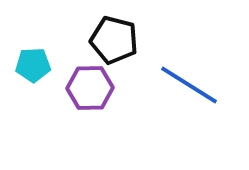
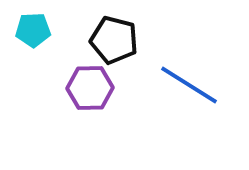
cyan pentagon: moved 35 px up
